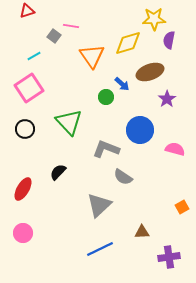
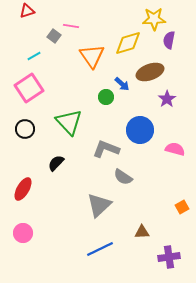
black semicircle: moved 2 px left, 9 px up
